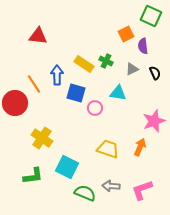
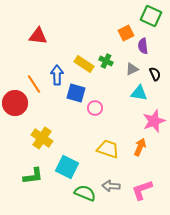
orange square: moved 1 px up
black semicircle: moved 1 px down
cyan triangle: moved 21 px right
